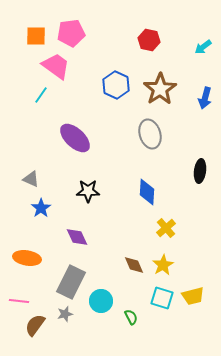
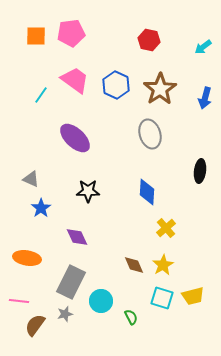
pink trapezoid: moved 19 px right, 14 px down
